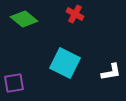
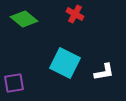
white L-shape: moved 7 px left
